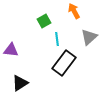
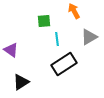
green square: rotated 24 degrees clockwise
gray triangle: rotated 12 degrees clockwise
purple triangle: rotated 28 degrees clockwise
black rectangle: moved 1 px down; rotated 20 degrees clockwise
black triangle: moved 1 px right, 1 px up
